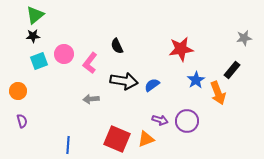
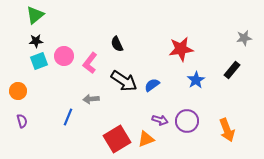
black star: moved 3 px right, 5 px down
black semicircle: moved 2 px up
pink circle: moved 2 px down
black arrow: rotated 24 degrees clockwise
orange arrow: moved 9 px right, 37 px down
red square: rotated 36 degrees clockwise
blue line: moved 28 px up; rotated 18 degrees clockwise
